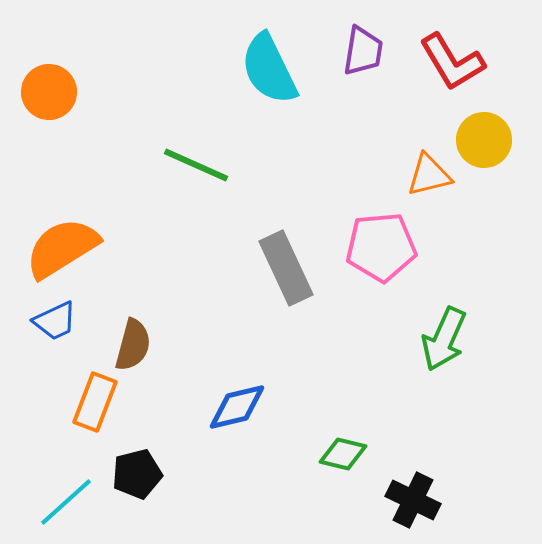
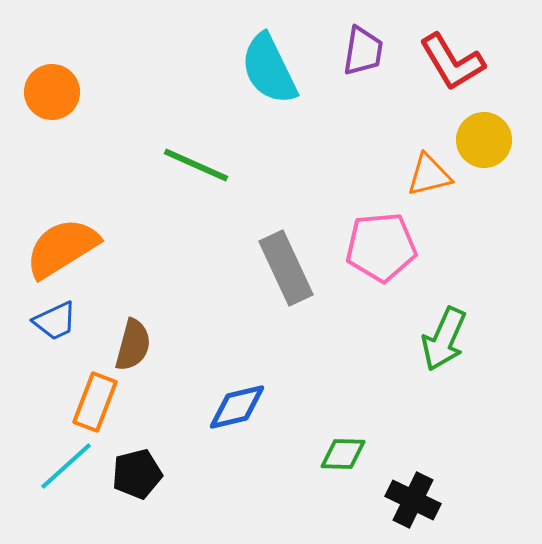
orange circle: moved 3 px right
green diamond: rotated 12 degrees counterclockwise
cyan line: moved 36 px up
